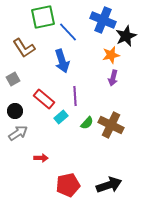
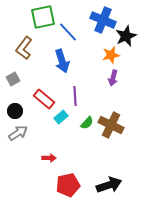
brown L-shape: rotated 70 degrees clockwise
red arrow: moved 8 px right
